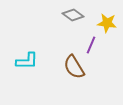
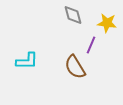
gray diamond: rotated 40 degrees clockwise
brown semicircle: moved 1 px right
